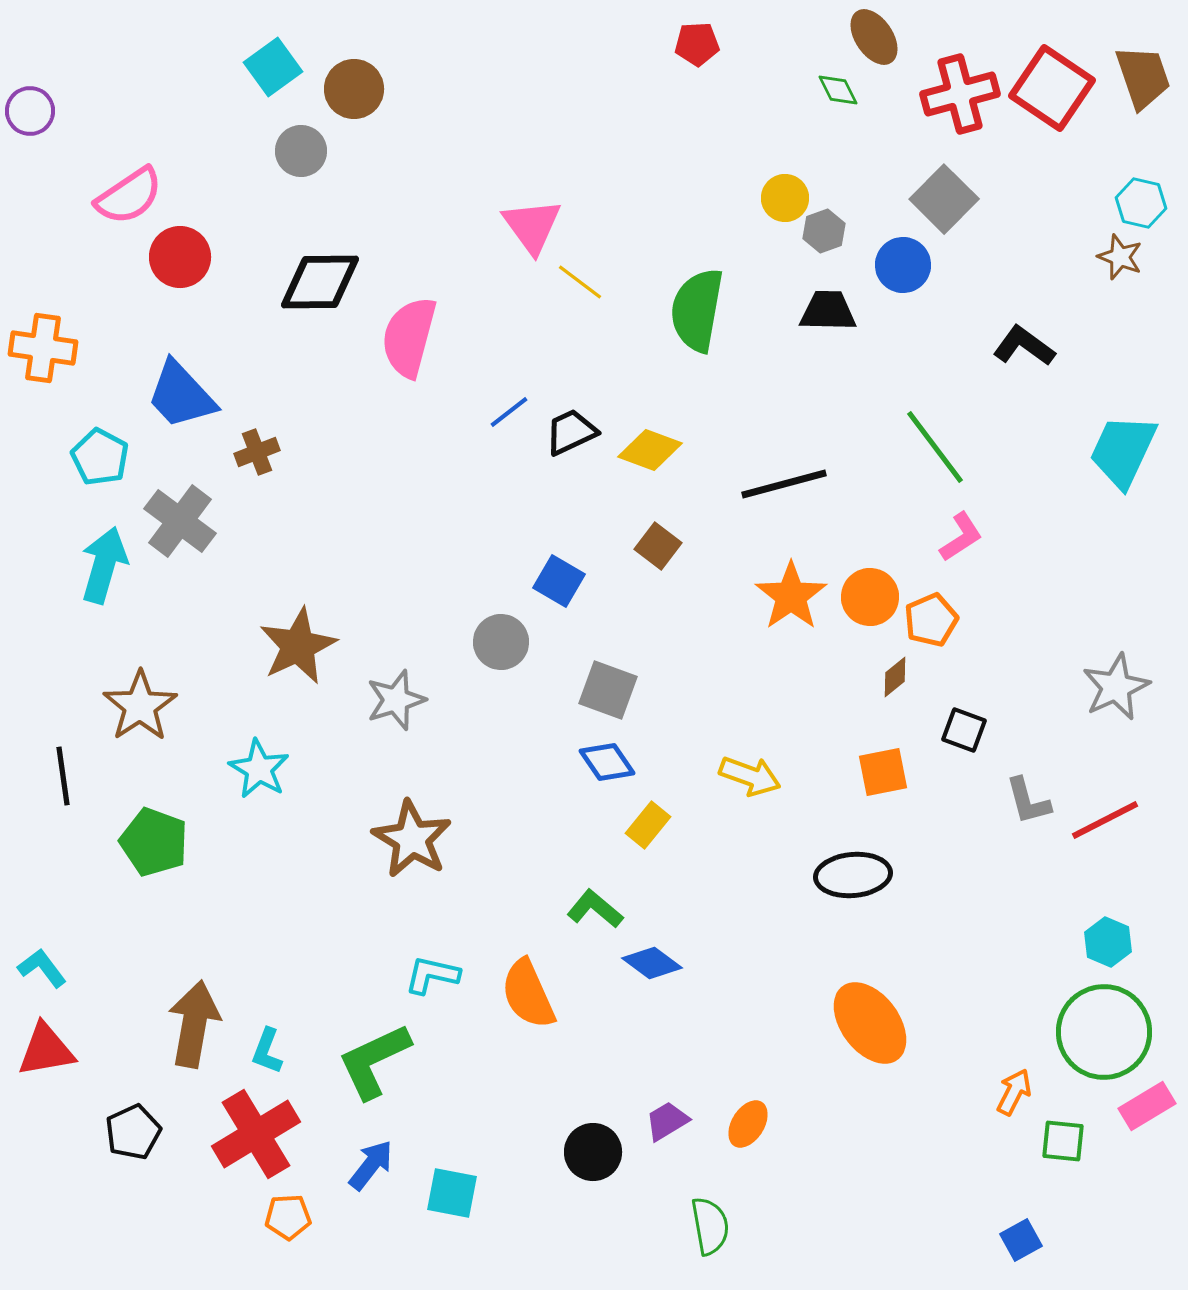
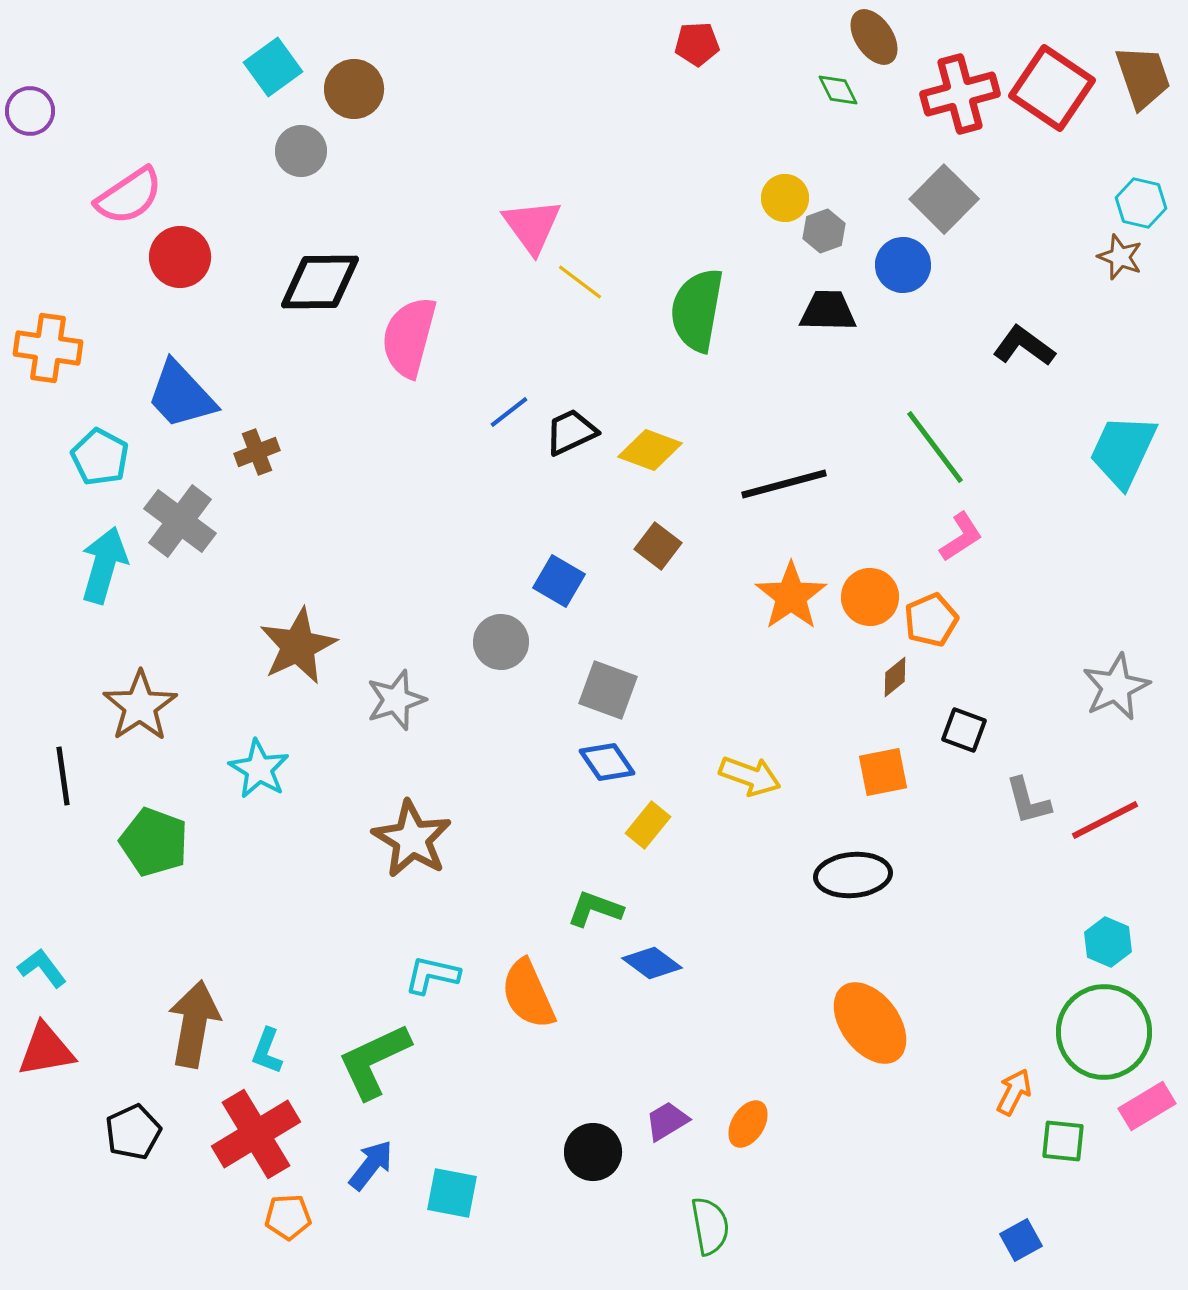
orange cross at (43, 348): moved 5 px right
green L-shape at (595, 909): rotated 20 degrees counterclockwise
